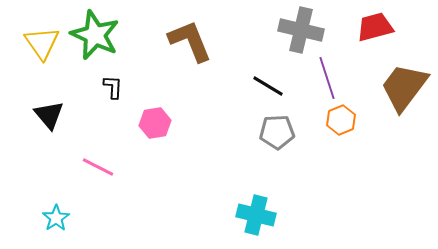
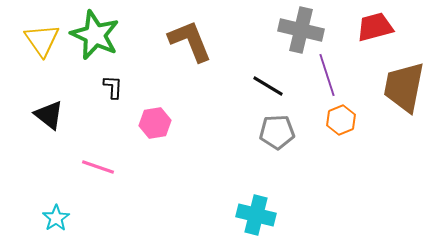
yellow triangle: moved 3 px up
purple line: moved 3 px up
brown trapezoid: rotated 26 degrees counterclockwise
black triangle: rotated 12 degrees counterclockwise
pink line: rotated 8 degrees counterclockwise
